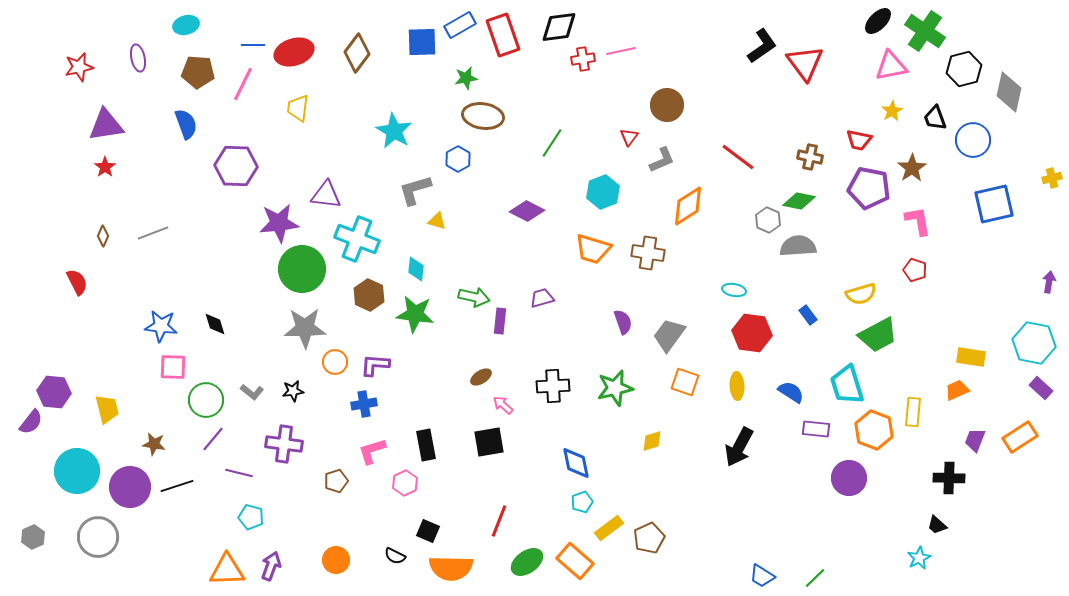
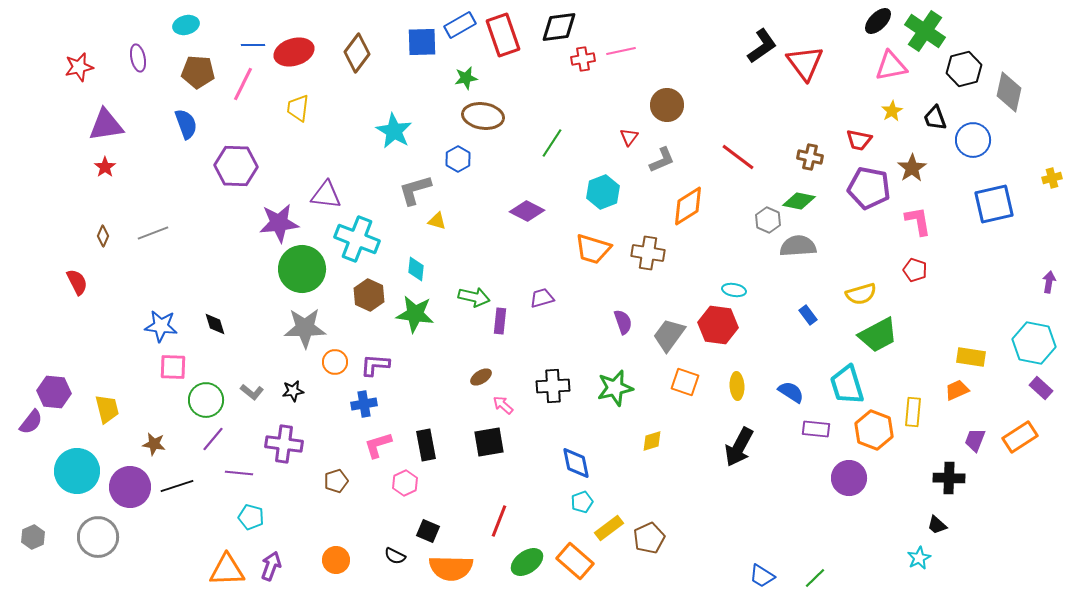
red hexagon at (752, 333): moved 34 px left, 8 px up
pink L-shape at (372, 451): moved 6 px right, 6 px up
purple line at (239, 473): rotated 8 degrees counterclockwise
